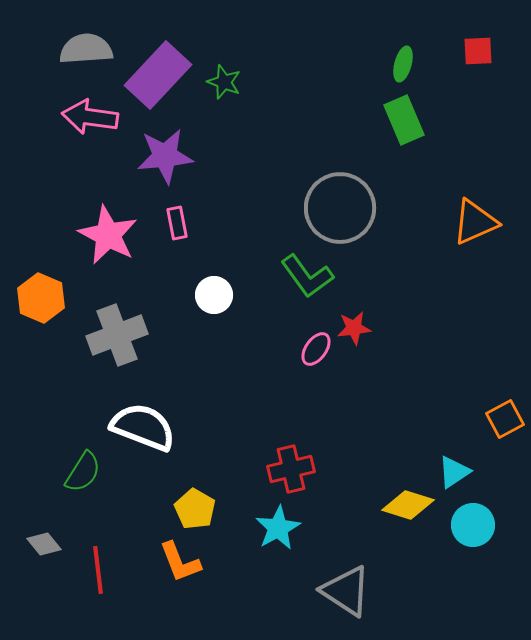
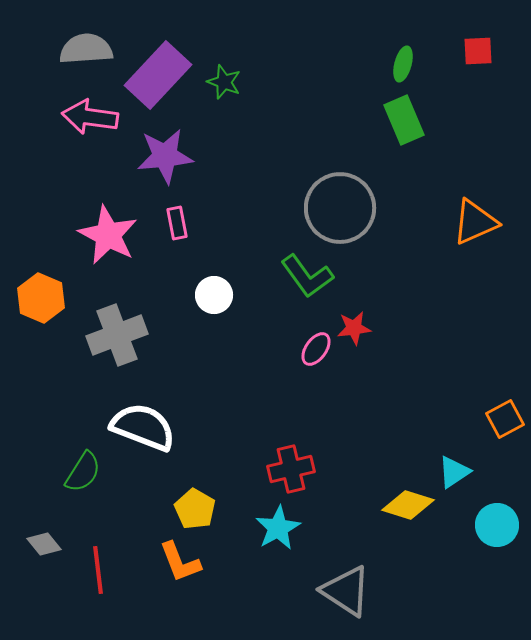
cyan circle: moved 24 px right
